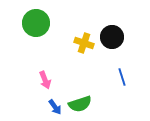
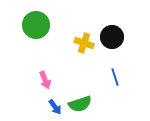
green circle: moved 2 px down
blue line: moved 7 px left
